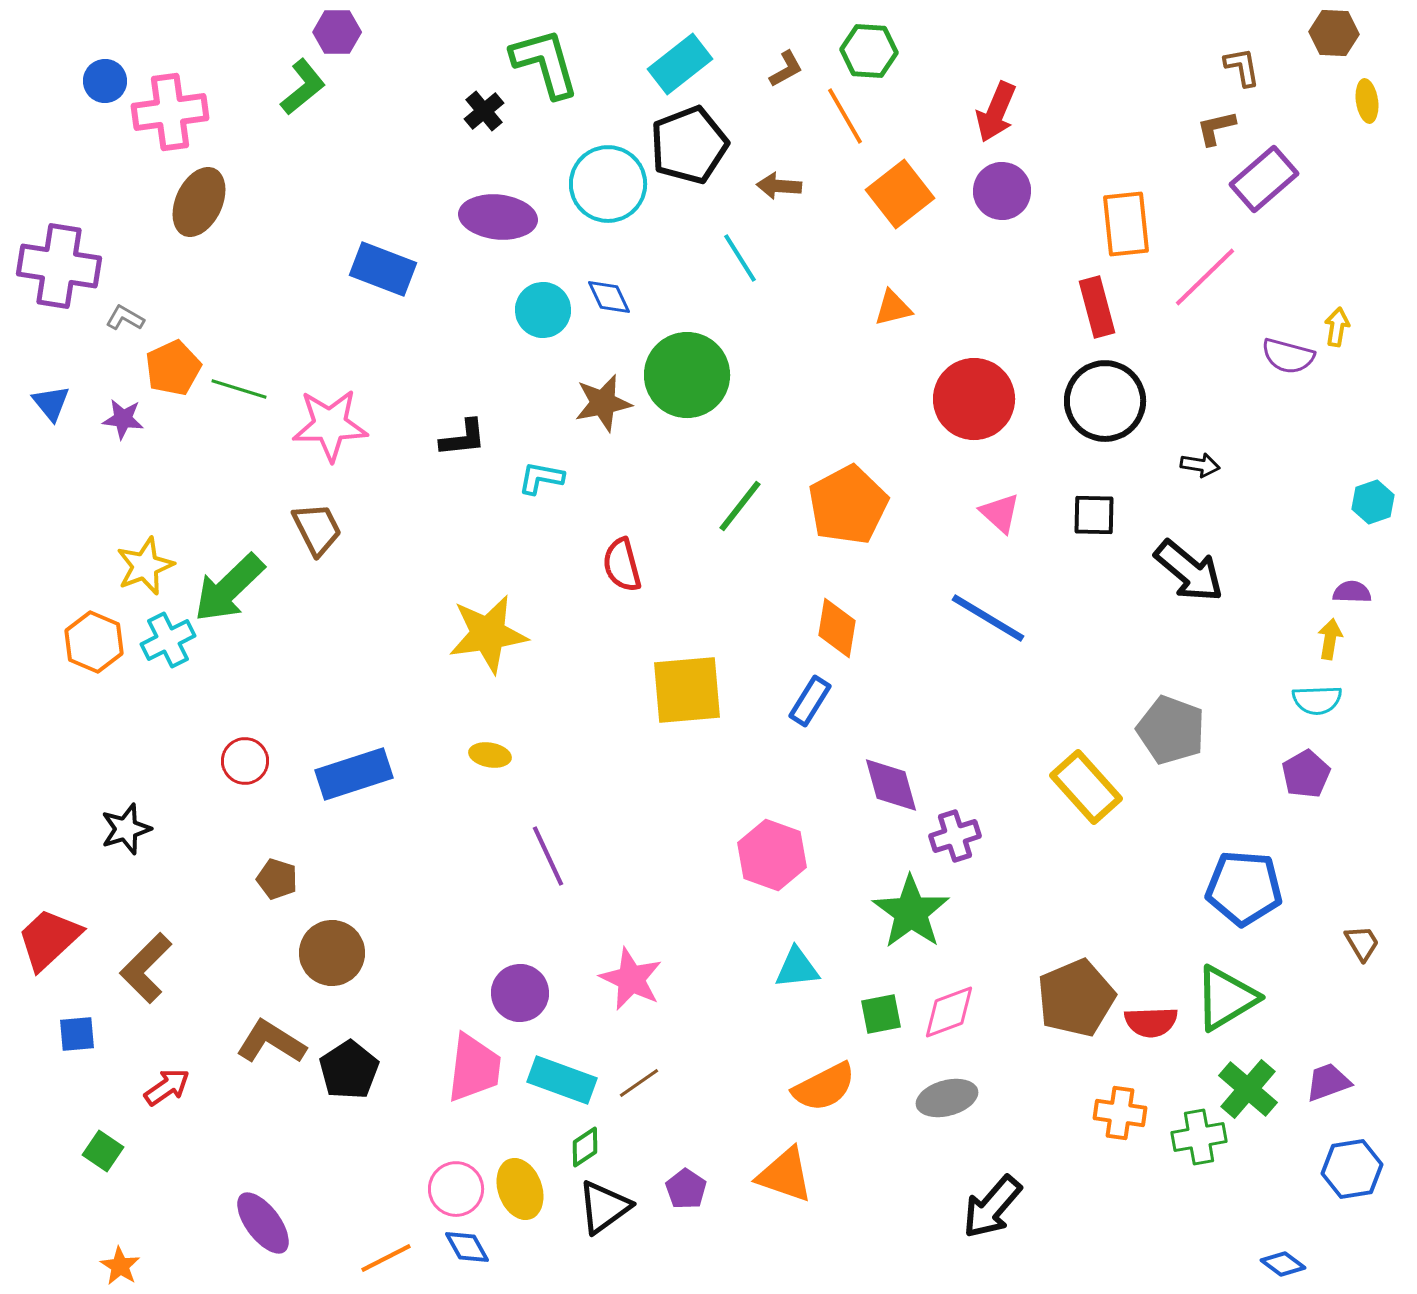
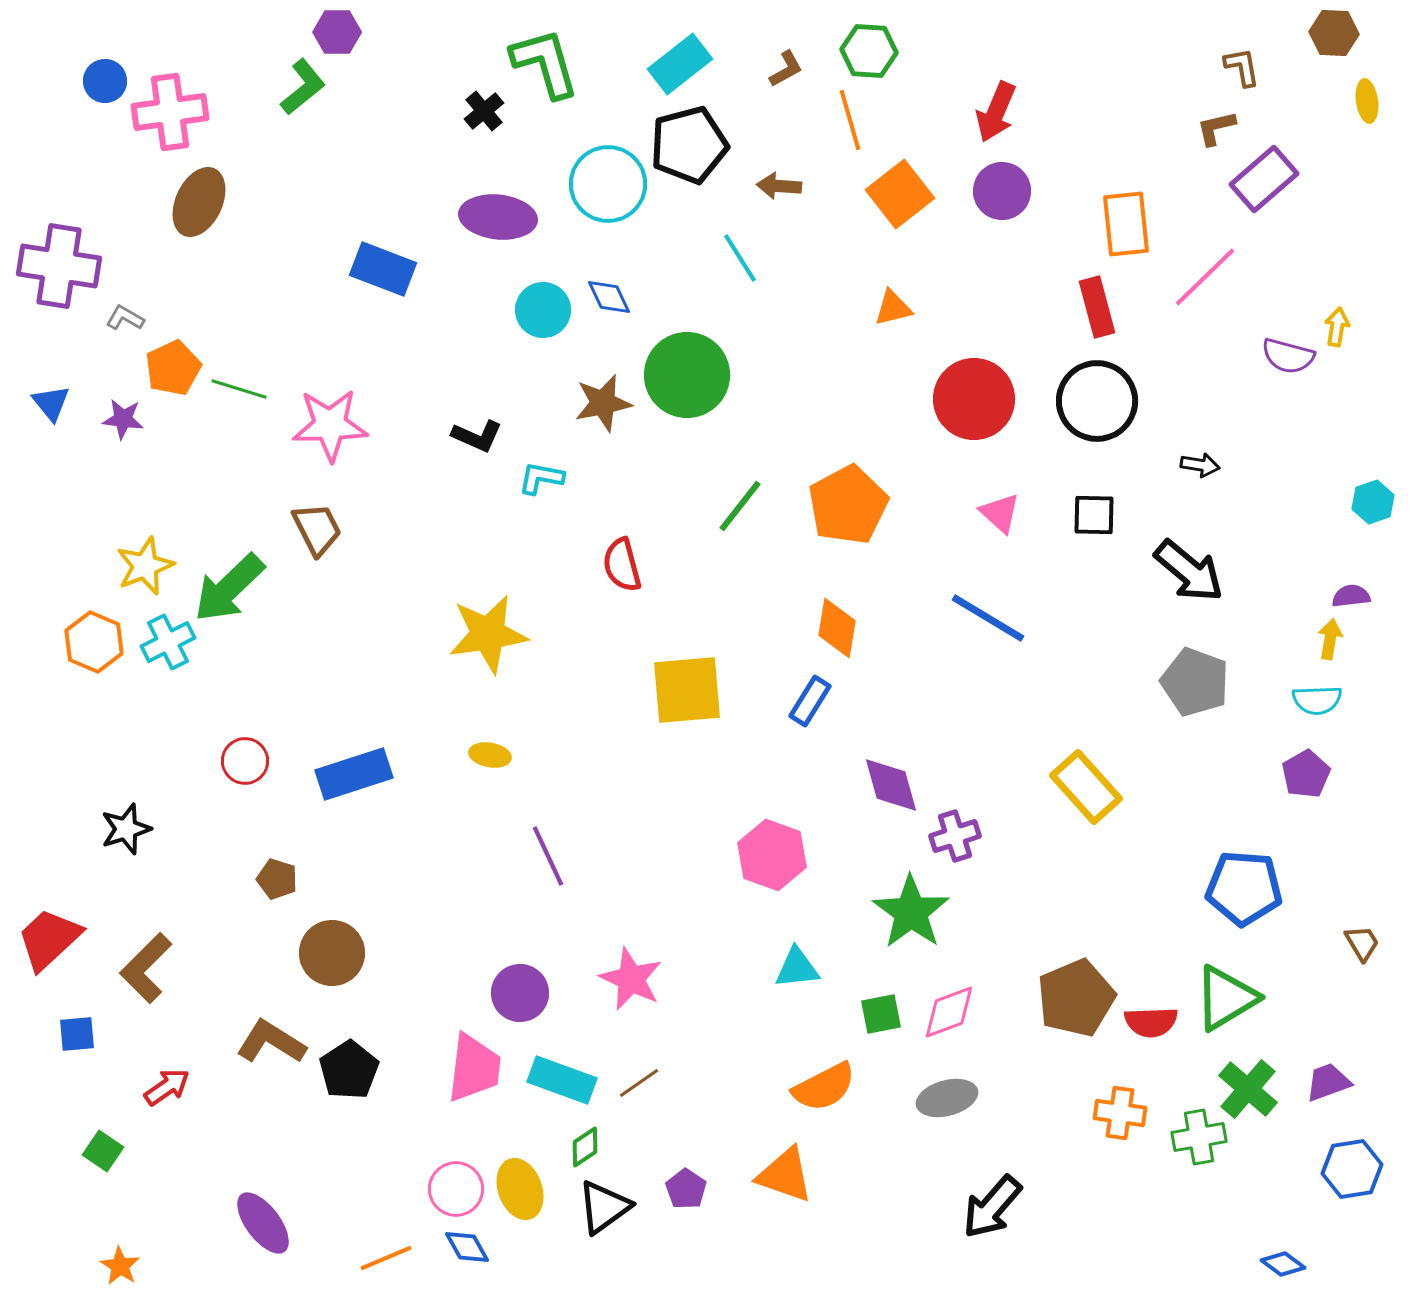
orange line at (845, 116): moved 5 px right, 4 px down; rotated 14 degrees clockwise
black pentagon at (689, 145): rotated 6 degrees clockwise
black circle at (1105, 401): moved 8 px left
black L-shape at (463, 438): moved 14 px right, 2 px up; rotated 30 degrees clockwise
purple semicircle at (1352, 592): moved 1 px left, 4 px down; rotated 9 degrees counterclockwise
cyan cross at (168, 640): moved 2 px down
gray pentagon at (1171, 730): moved 24 px right, 48 px up
orange line at (386, 1258): rotated 4 degrees clockwise
